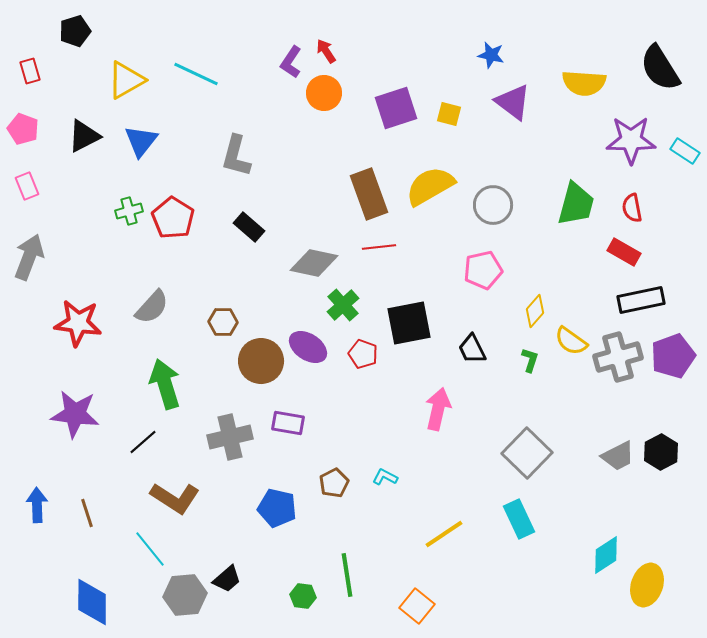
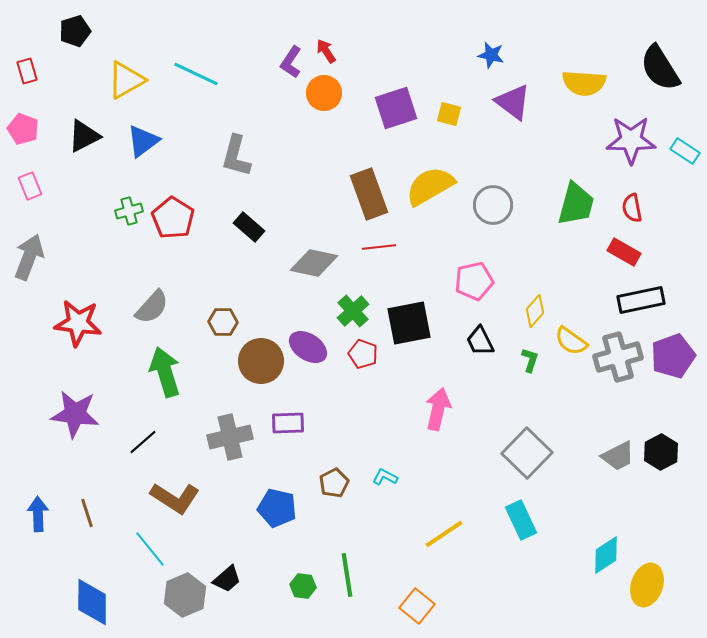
red rectangle at (30, 71): moved 3 px left
blue triangle at (141, 141): moved 2 px right; rotated 15 degrees clockwise
pink rectangle at (27, 186): moved 3 px right
pink pentagon at (483, 270): moved 9 px left, 11 px down
green cross at (343, 305): moved 10 px right, 6 px down
black trapezoid at (472, 349): moved 8 px right, 8 px up
green arrow at (165, 384): moved 12 px up
purple rectangle at (288, 423): rotated 12 degrees counterclockwise
blue arrow at (37, 505): moved 1 px right, 9 px down
cyan rectangle at (519, 519): moved 2 px right, 1 px down
gray hexagon at (185, 595): rotated 18 degrees counterclockwise
green hexagon at (303, 596): moved 10 px up
